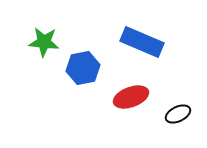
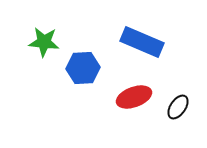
blue hexagon: rotated 8 degrees clockwise
red ellipse: moved 3 px right
black ellipse: moved 7 px up; rotated 30 degrees counterclockwise
